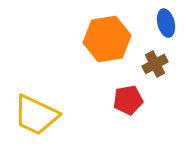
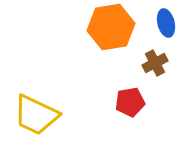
orange hexagon: moved 4 px right, 12 px up
brown cross: moved 1 px up
red pentagon: moved 2 px right, 2 px down
